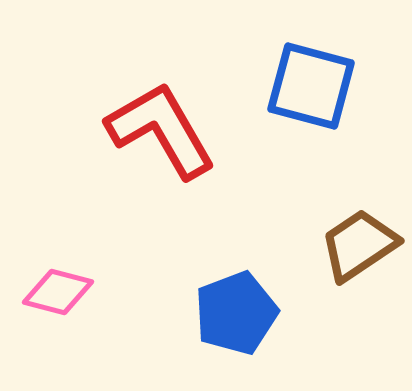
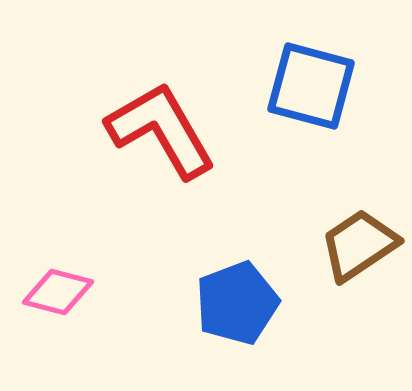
blue pentagon: moved 1 px right, 10 px up
